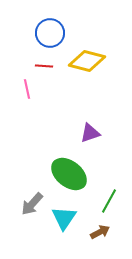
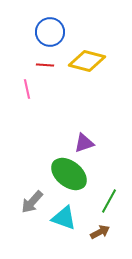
blue circle: moved 1 px up
red line: moved 1 px right, 1 px up
purple triangle: moved 6 px left, 10 px down
gray arrow: moved 2 px up
cyan triangle: rotated 44 degrees counterclockwise
